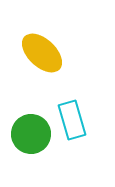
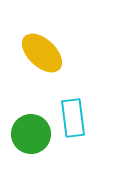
cyan rectangle: moved 1 px right, 2 px up; rotated 9 degrees clockwise
